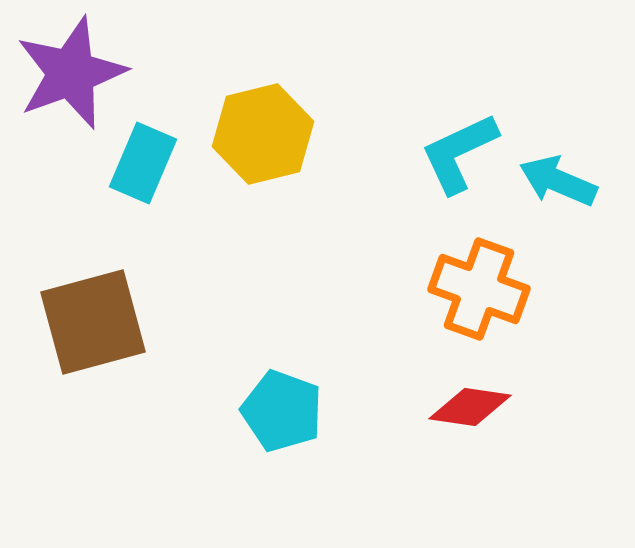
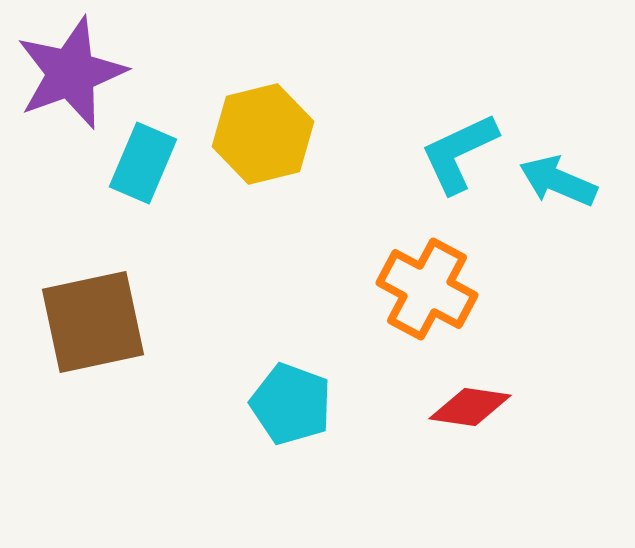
orange cross: moved 52 px left; rotated 8 degrees clockwise
brown square: rotated 3 degrees clockwise
cyan pentagon: moved 9 px right, 7 px up
